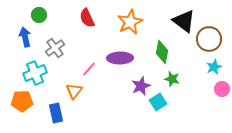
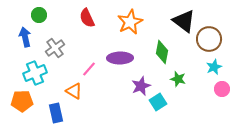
green star: moved 6 px right
orange triangle: rotated 36 degrees counterclockwise
